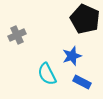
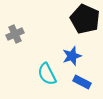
gray cross: moved 2 px left, 1 px up
